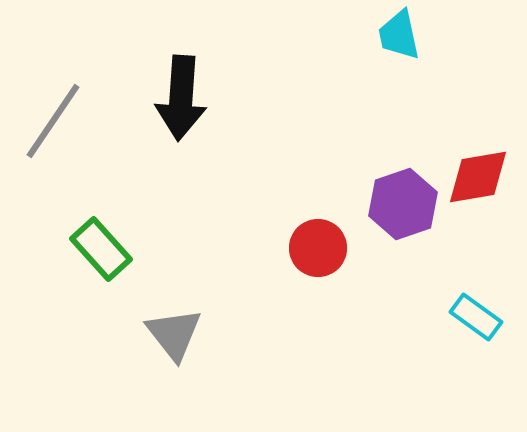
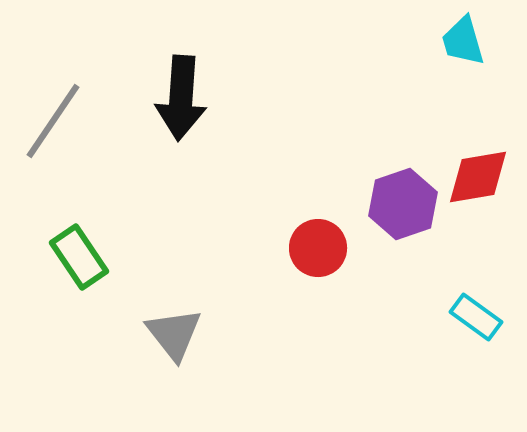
cyan trapezoid: moved 64 px right, 6 px down; rotated 4 degrees counterclockwise
green rectangle: moved 22 px left, 8 px down; rotated 8 degrees clockwise
